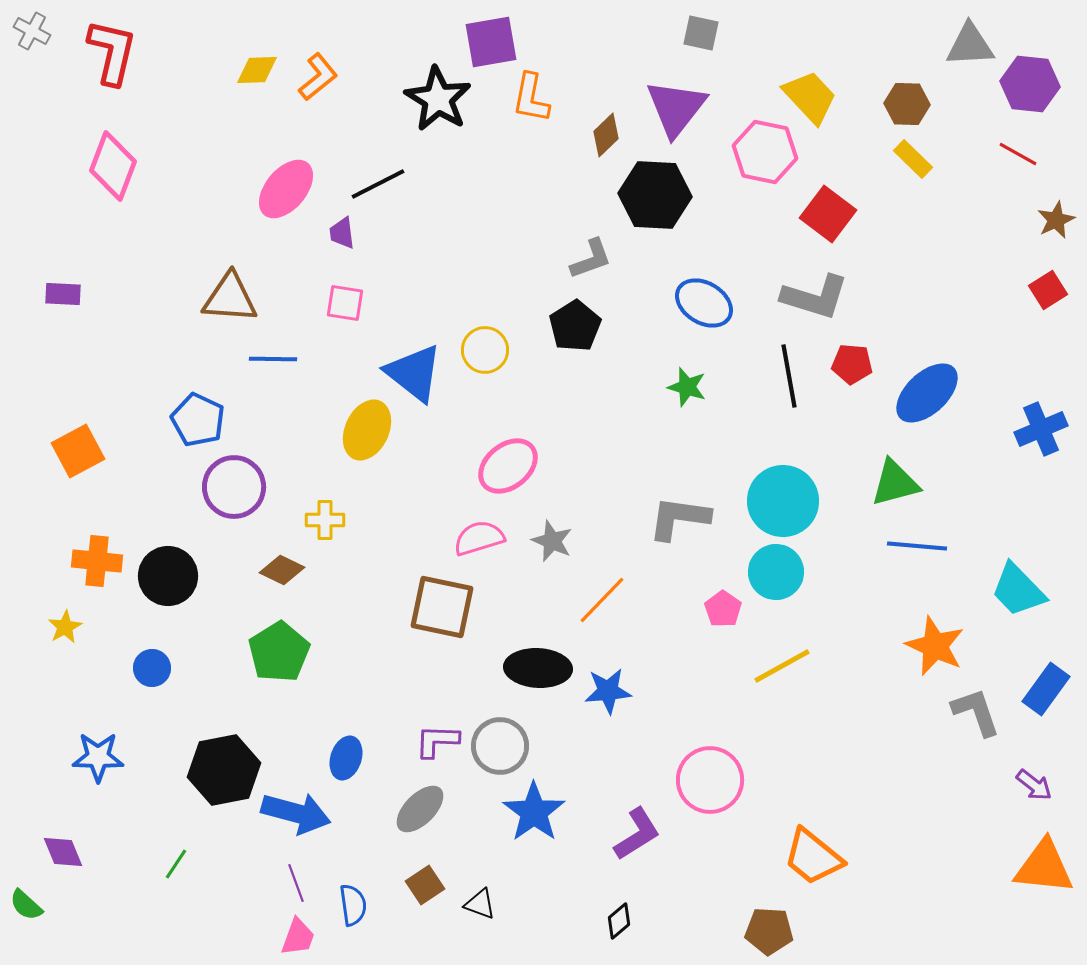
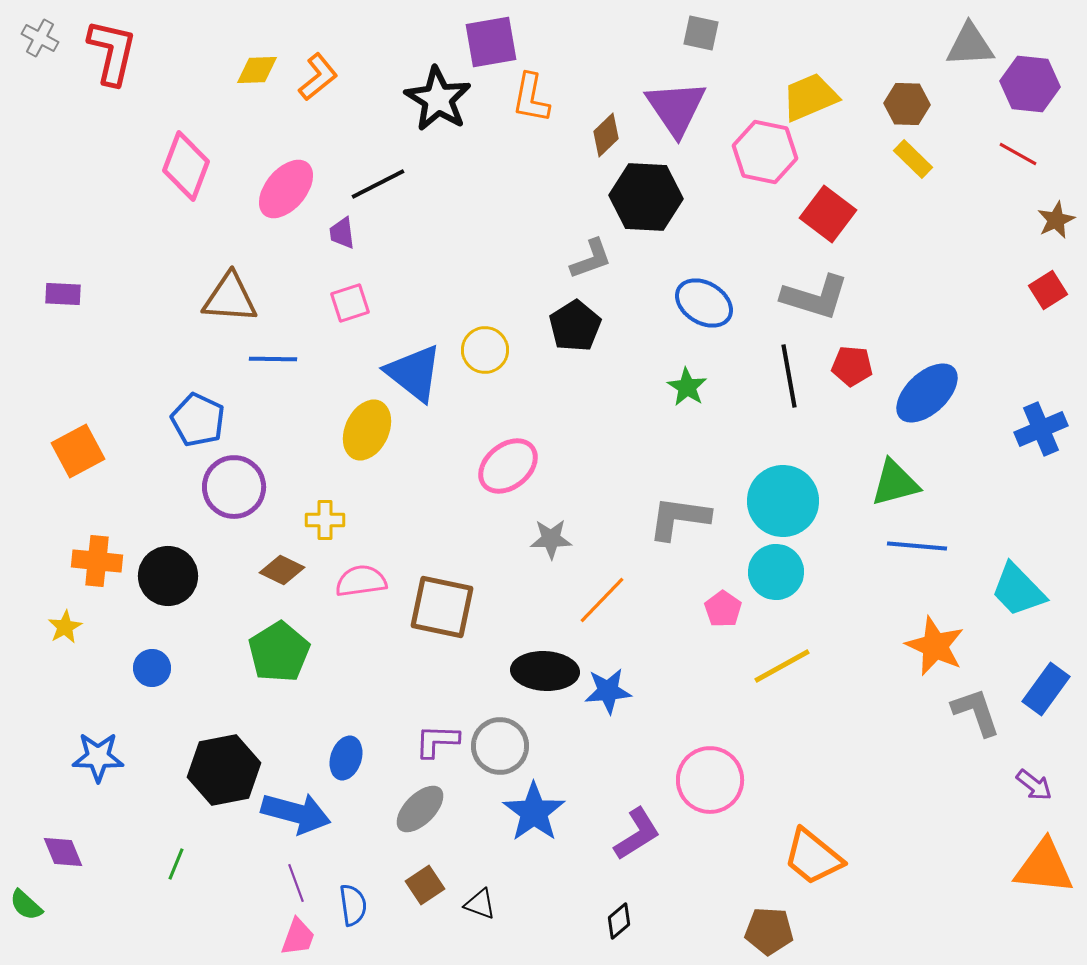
gray cross at (32, 31): moved 8 px right, 7 px down
yellow trapezoid at (810, 97): rotated 70 degrees counterclockwise
purple triangle at (676, 108): rotated 12 degrees counterclockwise
pink diamond at (113, 166): moved 73 px right
black hexagon at (655, 195): moved 9 px left, 2 px down
pink square at (345, 303): moved 5 px right; rotated 27 degrees counterclockwise
red pentagon at (852, 364): moved 2 px down
green star at (687, 387): rotated 15 degrees clockwise
pink semicircle at (479, 538): moved 118 px left, 43 px down; rotated 9 degrees clockwise
gray star at (552, 541): moved 1 px left, 2 px up; rotated 24 degrees counterclockwise
black ellipse at (538, 668): moved 7 px right, 3 px down
green line at (176, 864): rotated 12 degrees counterclockwise
